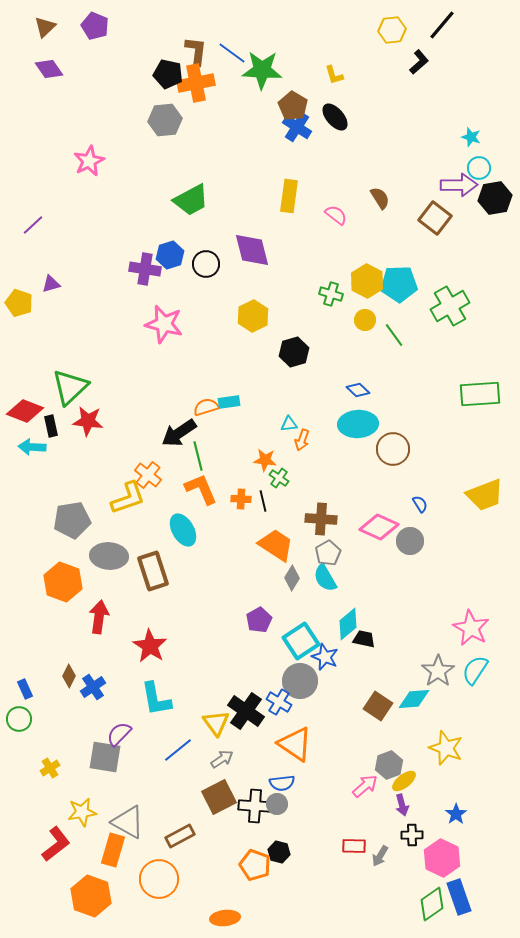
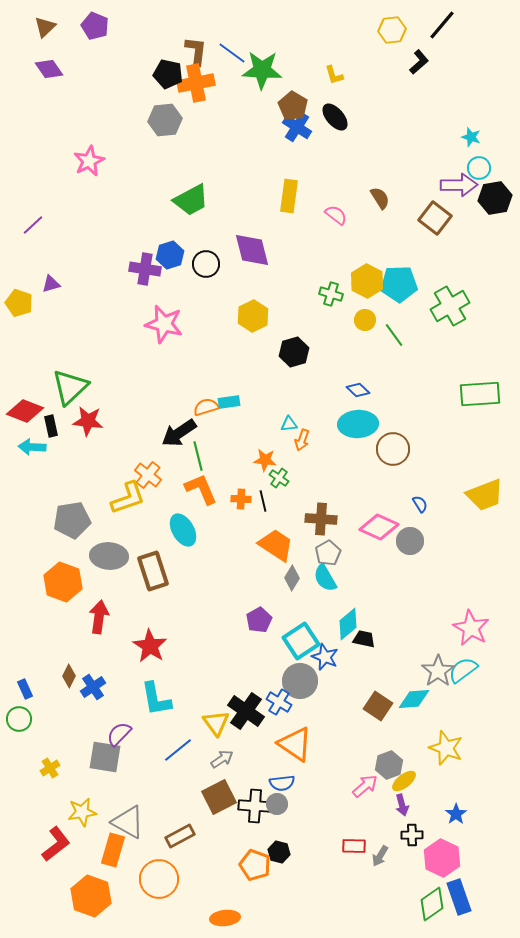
cyan semicircle at (475, 670): moved 12 px left; rotated 20 degrees clockwise
